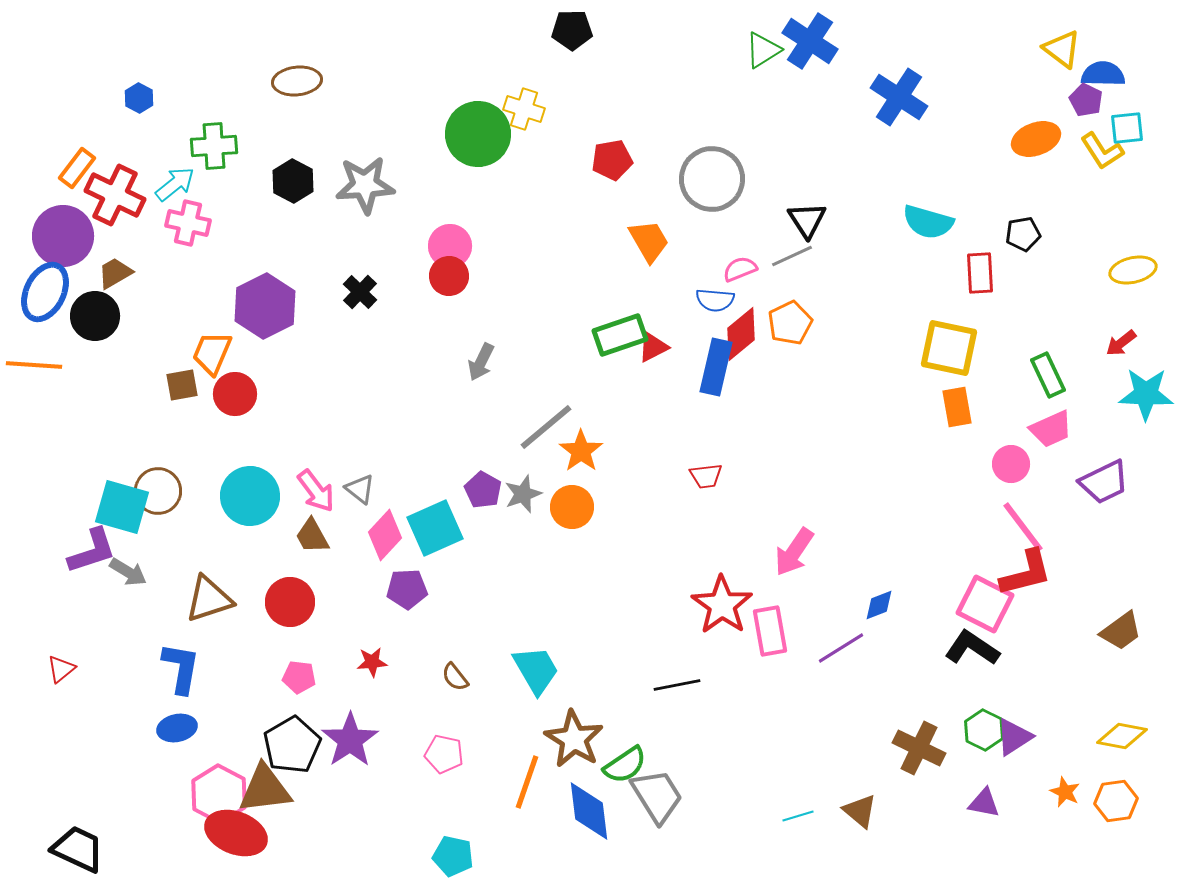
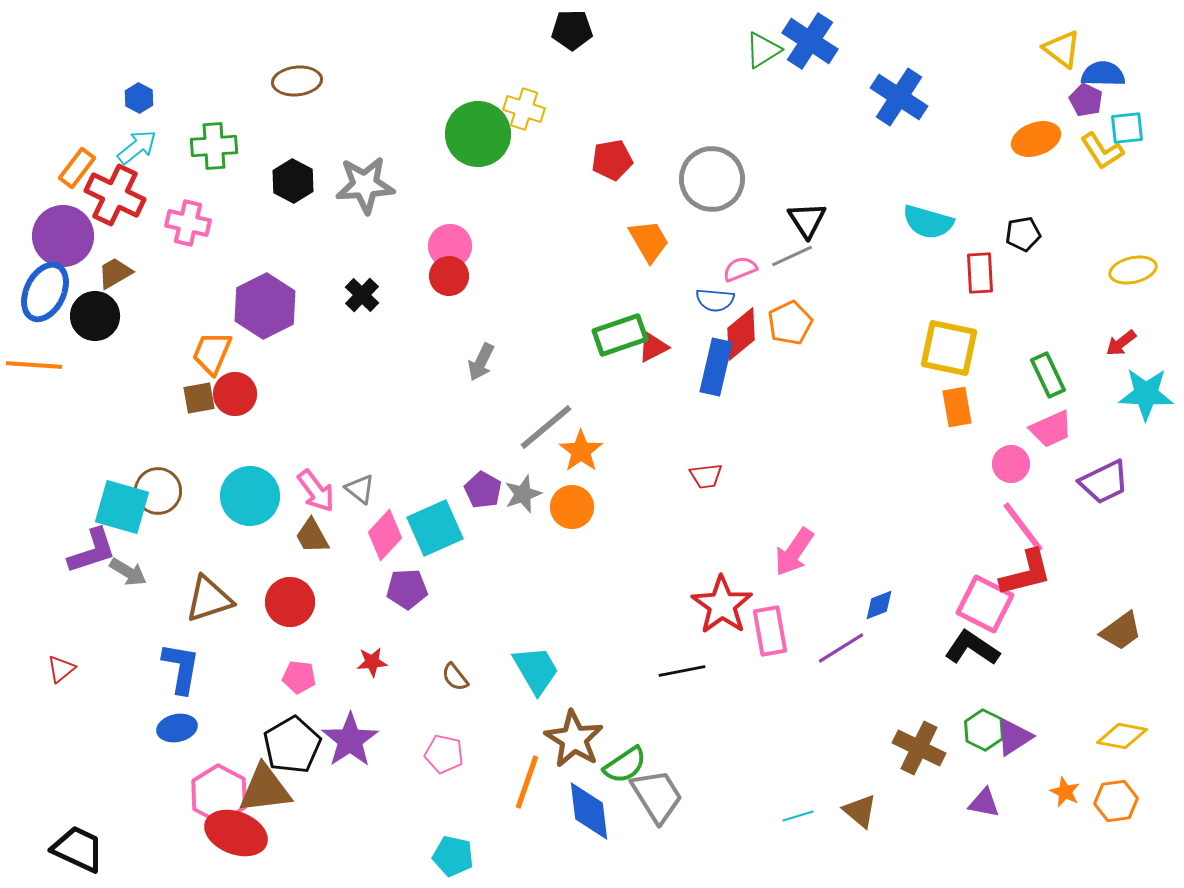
cyan arrow at (175, 184): moved 38 px left, 37 px up
black cross at (360, 292): moved 2 px right, 3 px down
brown square at (182, 385): moved 17 px right, 13 px down
black line at (677, 685): moved 5 px right, 14 px up
